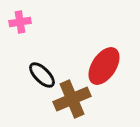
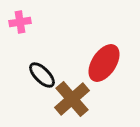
red ellipse: moved 3 px up
brown cross: rotated 18 degrees counterclockwise
